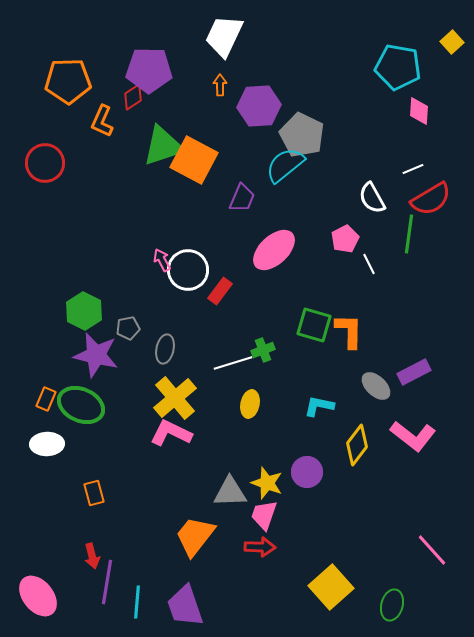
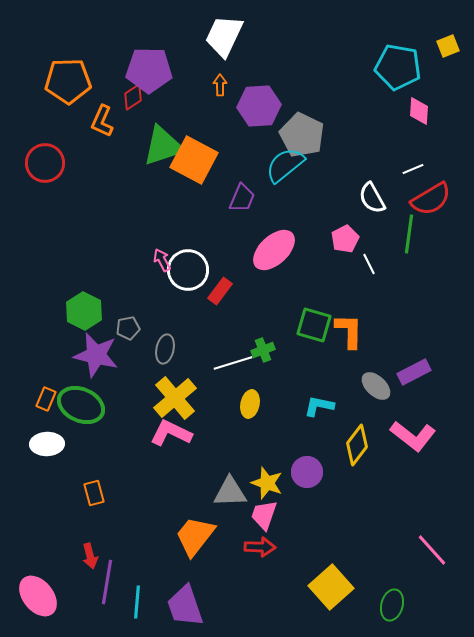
yellow square at (452, 42): moved 4 px left, 4 px down; rotated 20 degrees clockwise
red arrow at (92, 556): moved 2 px left
